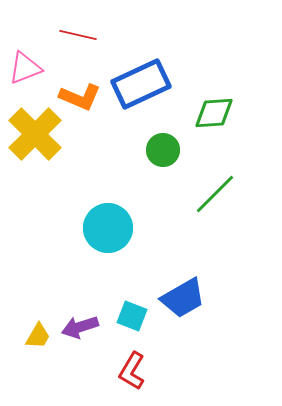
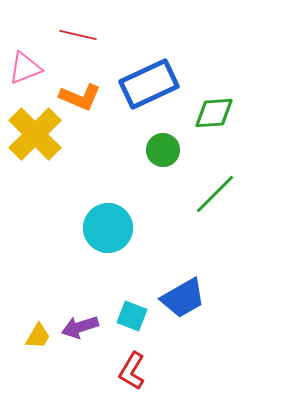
blue rectangle: moved 8 px right
